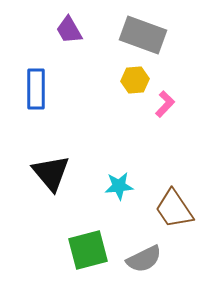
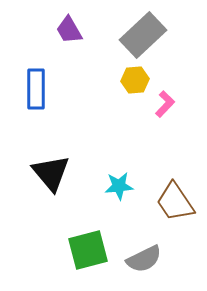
gray rectangle: rotated 63 degrees counterclockwise
brown trapezoid: moved 1 px right, 7 px up
